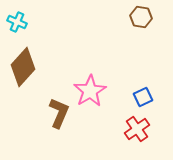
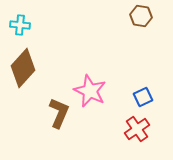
brown hexagon: moved 1 px up
cyan cross: moved 3 px right, 3 px down; rotated 18 degrees counterclockwise
brown diamond: moved 1 px down
pink star: rotated 16 degrees counterclockwise
